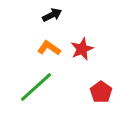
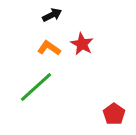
red star: moved 5 px up; rotated 20 degrees counterclockwise
red pentagon: moved 13 px right, 22 px down
